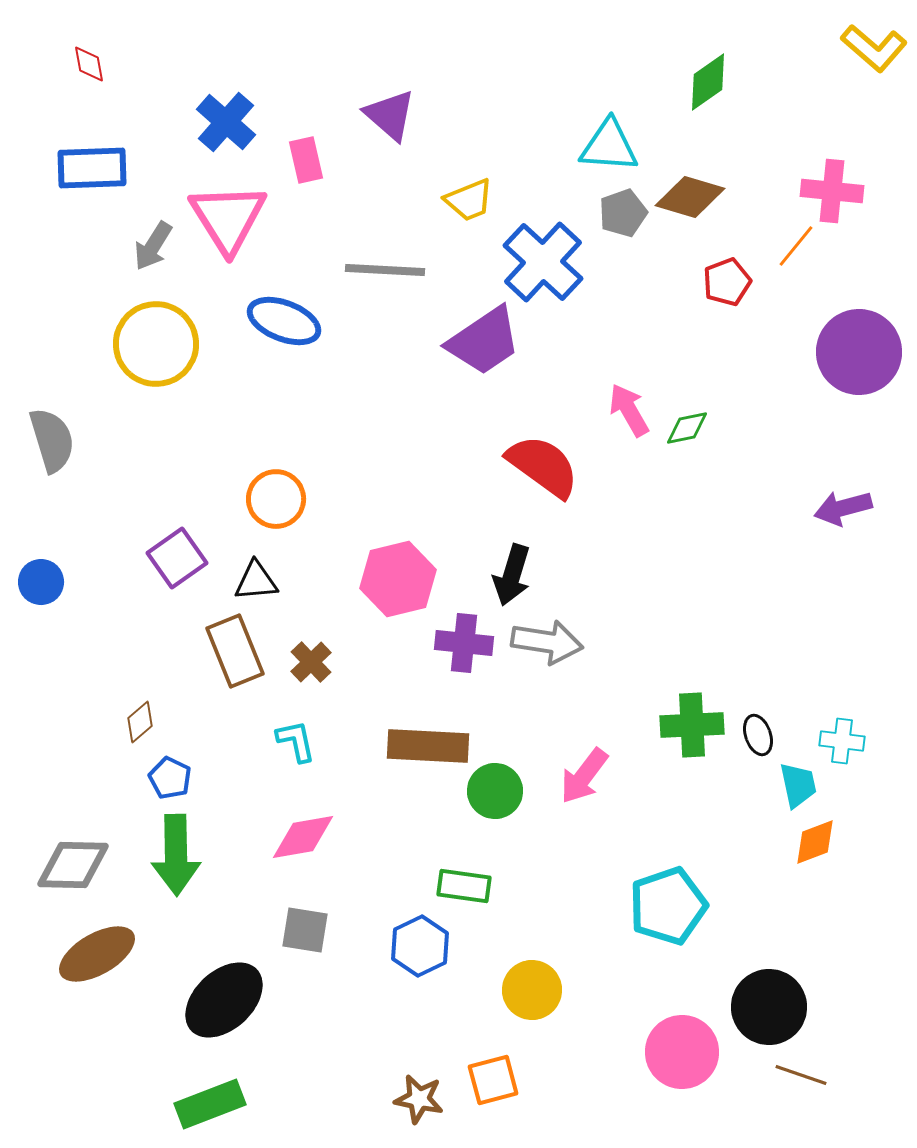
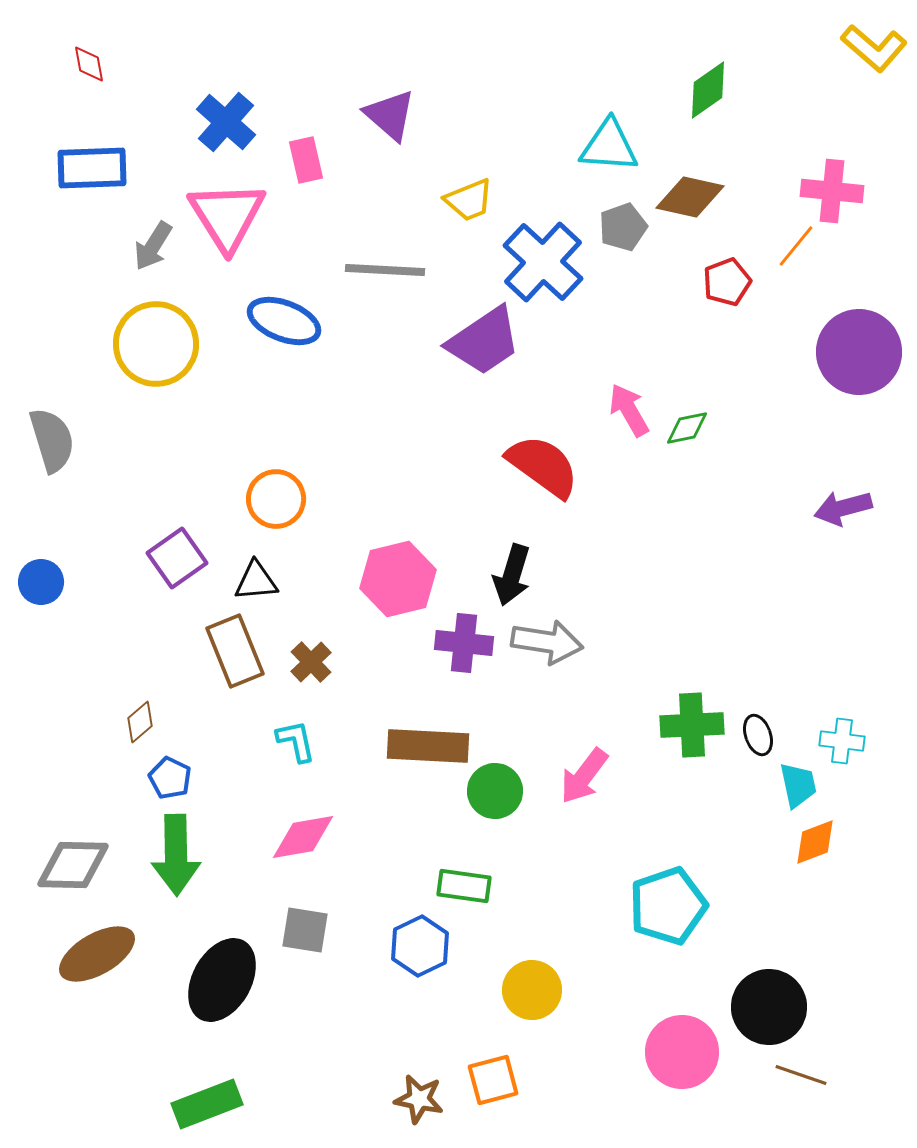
green diamond at (708, 82): moved 8 px down
brown diamond at (690, 197): rotated 4 degrees counterclockwise
gray pentagon at (623, 213): moved 14 px down
pink triangle at (228, 218): moved 1 px left, 2 px up
black ellipse at (224, 1000): moved 2 px left, 20 px up; rotated 18 degrees counterclockwise
green rectangle at (210, 1104): moved 3 px left
